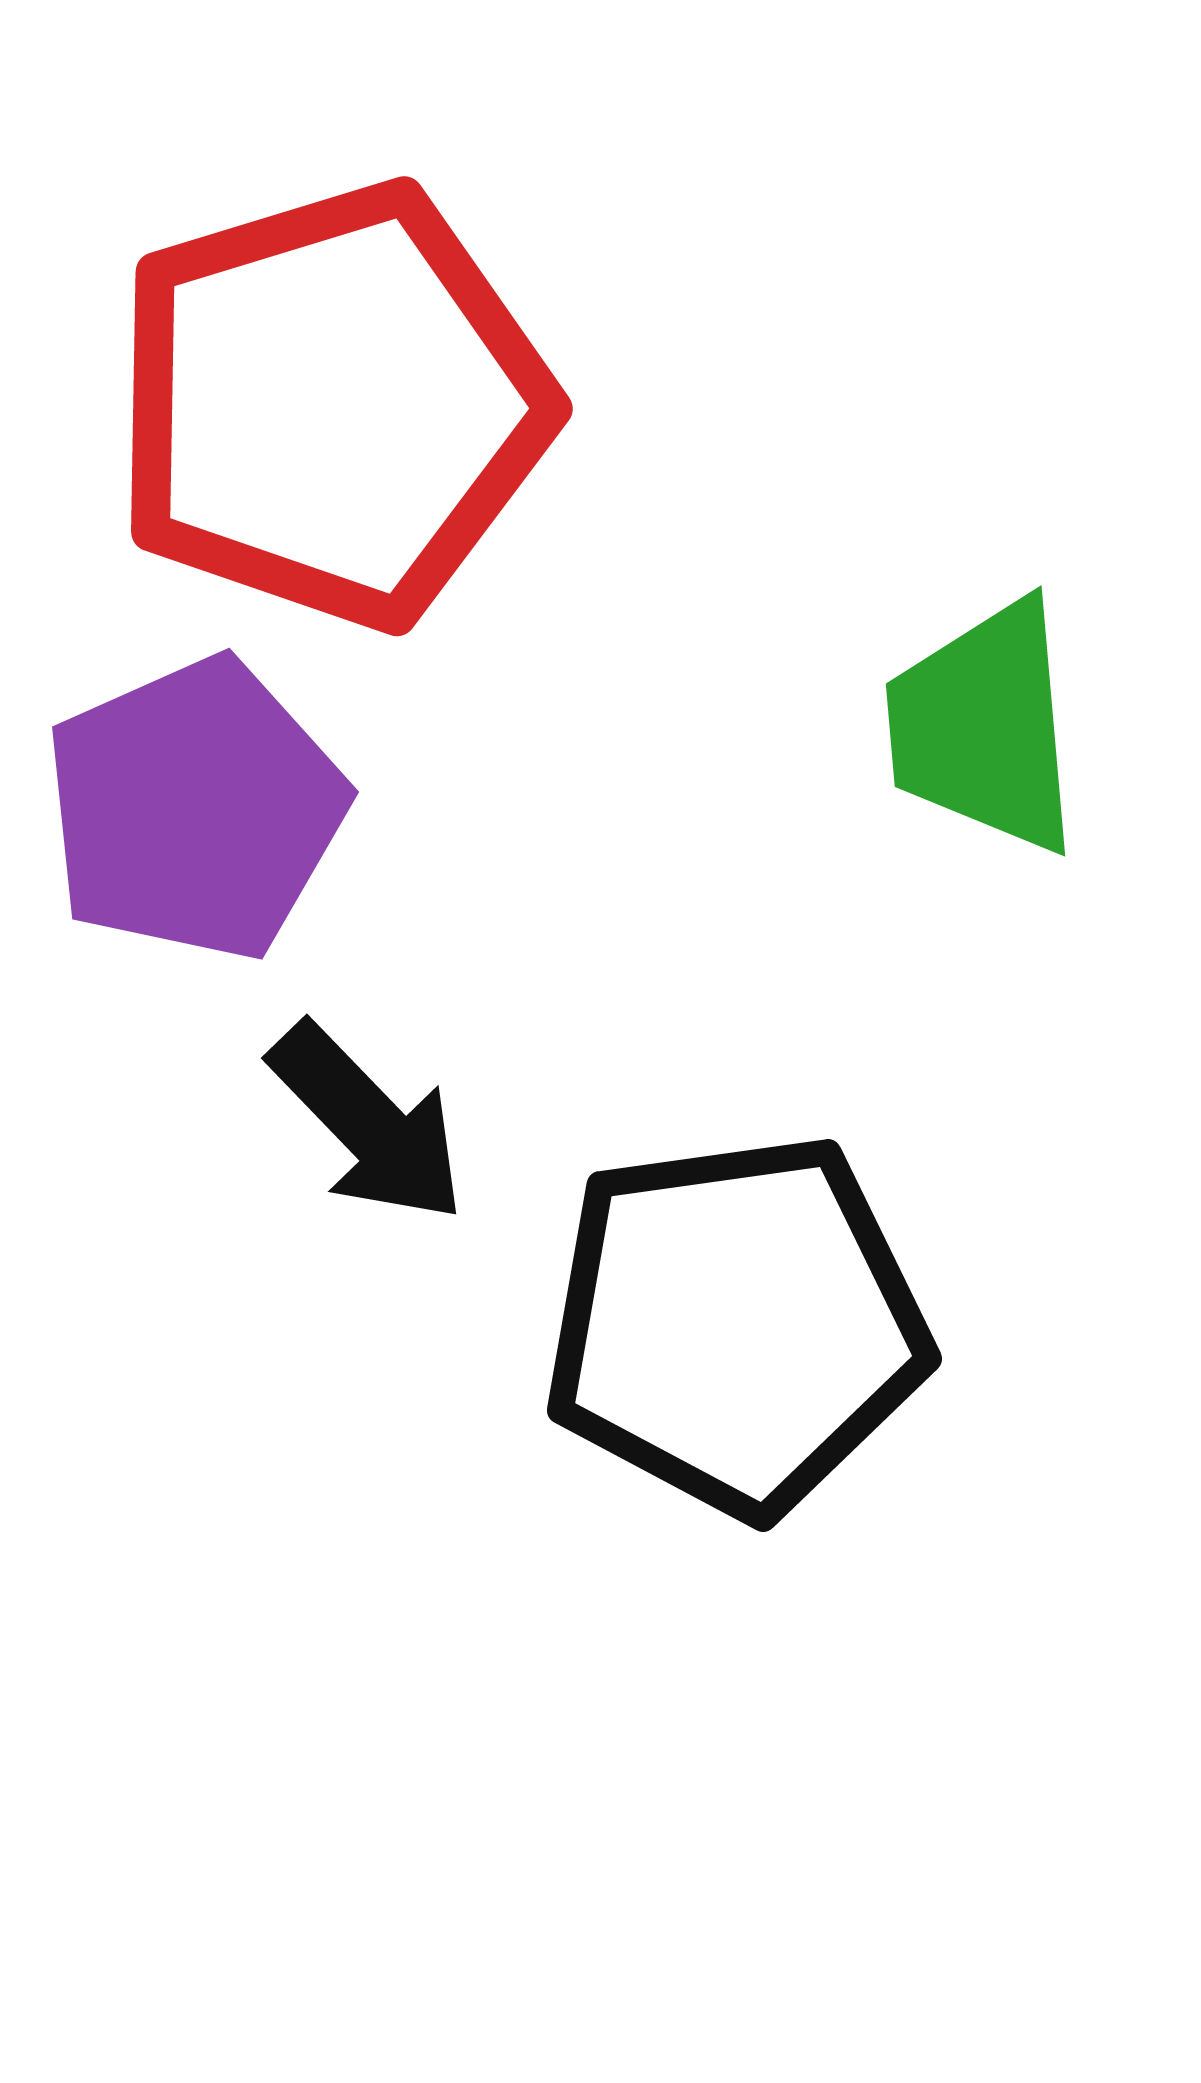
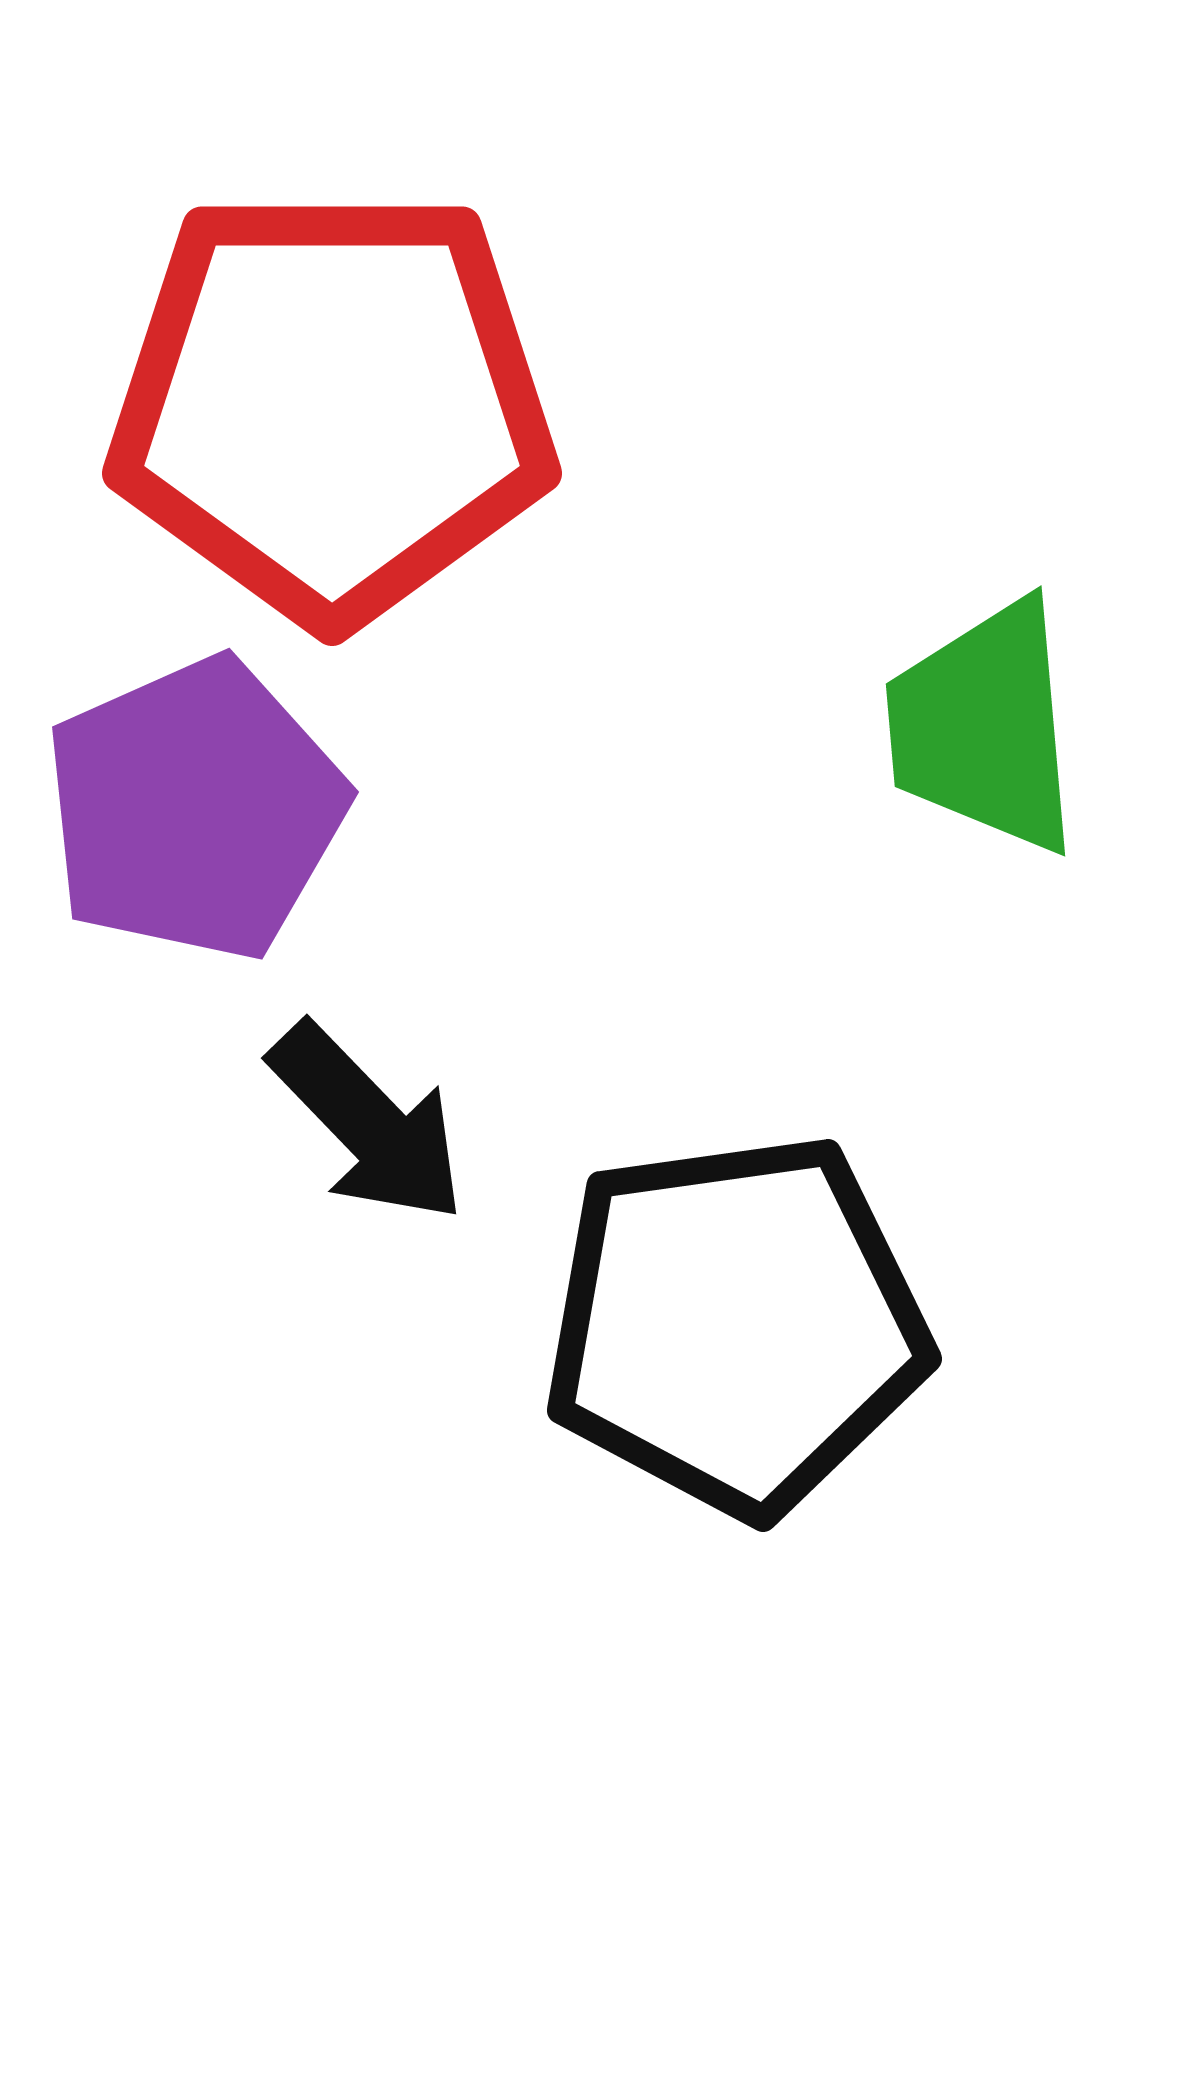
red pentagon: rotated 17 degrees clockwise
